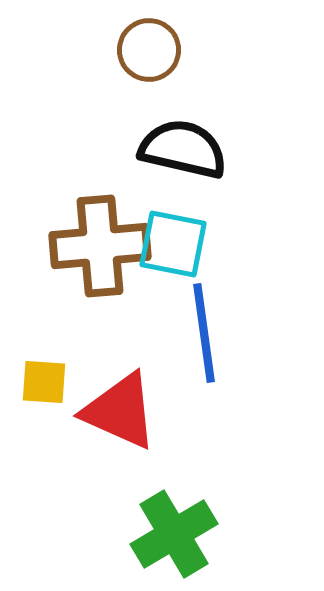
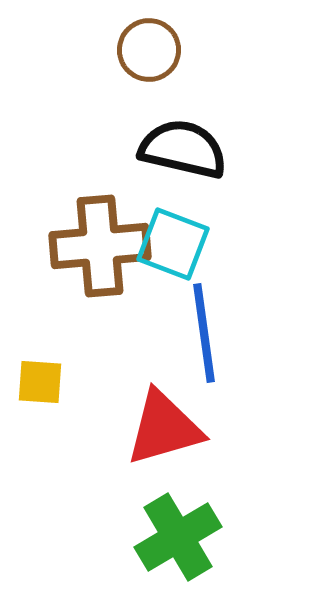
cyan square: rotated 10 degrees clockwise
yellow square: moved 4 px left
red triangle: moved 44 px right, 17 px down; rotated 40 degrees counterclockwise
green cross: moved 4 px right, 3 px down
